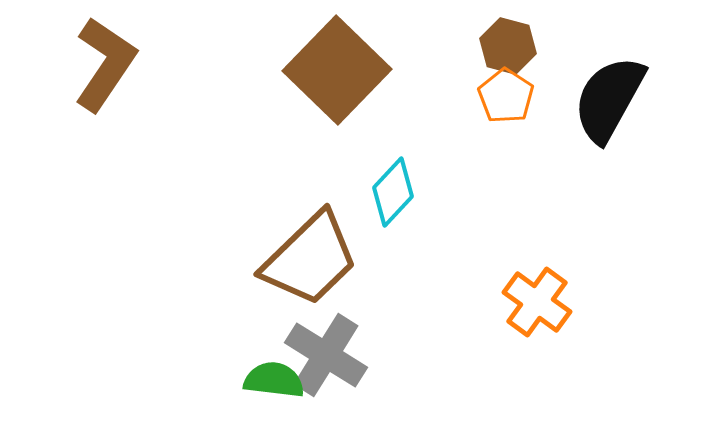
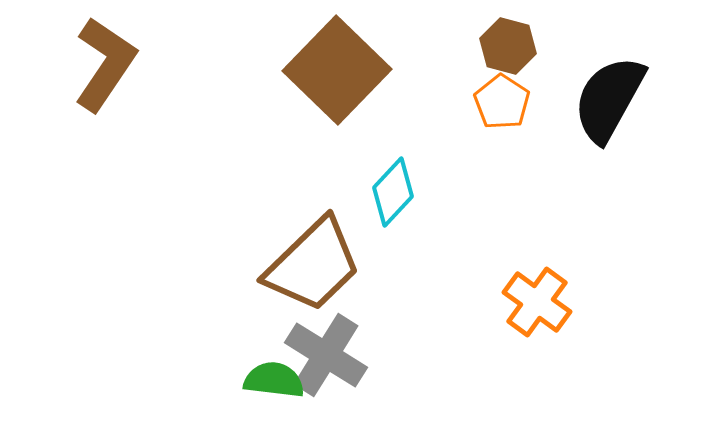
orange pentagon: moved 4 px left, 6 px down
brown trapezoid: moved 3 px right, 6 px down
